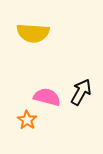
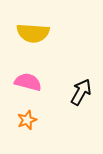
pink semicircle: moved 19 px left, 15 px up
orange star: rotated 18 degrees clockwise
